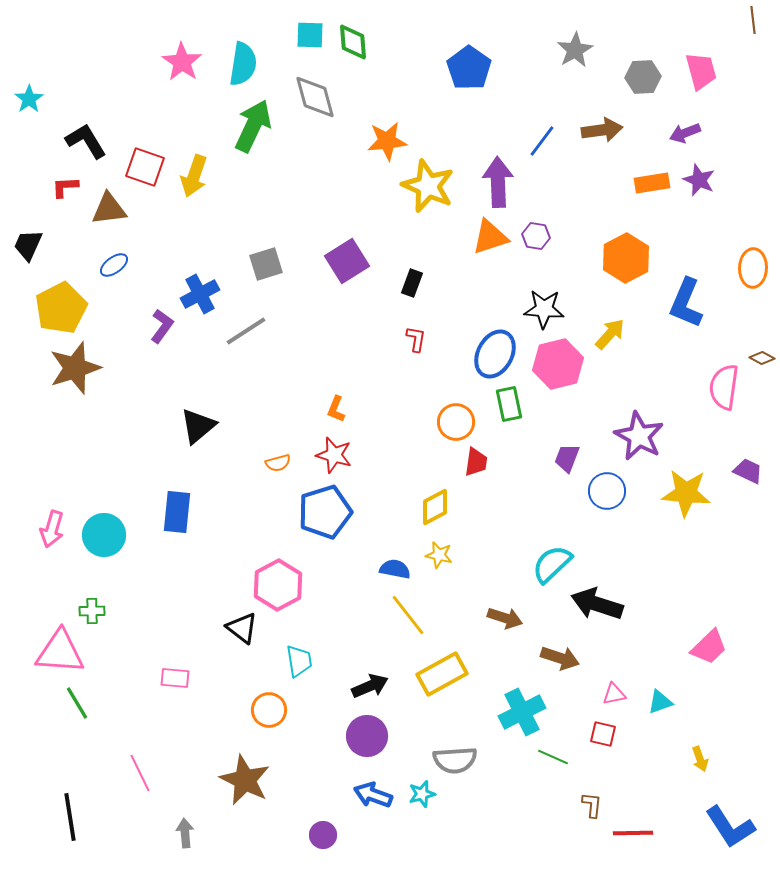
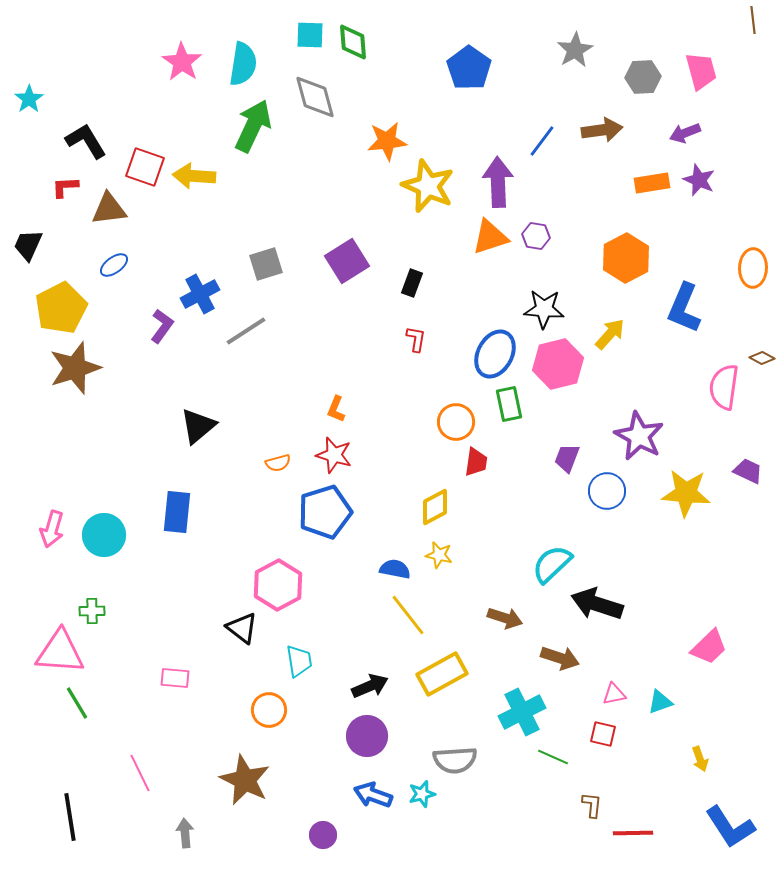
yellow arrow at (194, 176): rotated 75 degrees clockwise
blue L-shape at (686, 303): moved 2 px left, 5 px down
